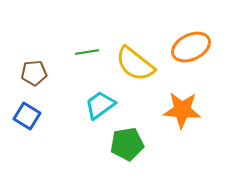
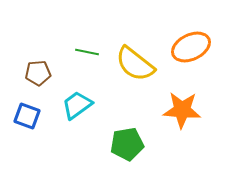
green line: rotated 20 degrees clockwise
brown pentagon: moved 4 px right
cyan trapezoid: moved 23 px left
blue square: rotated 12 degrees counterclockwise
